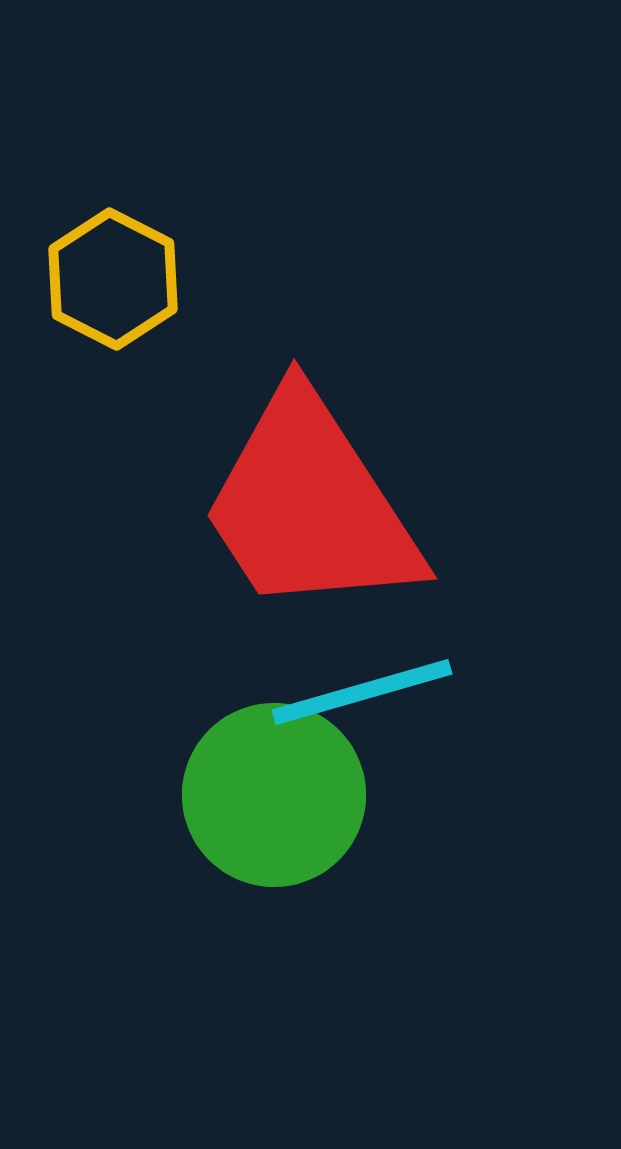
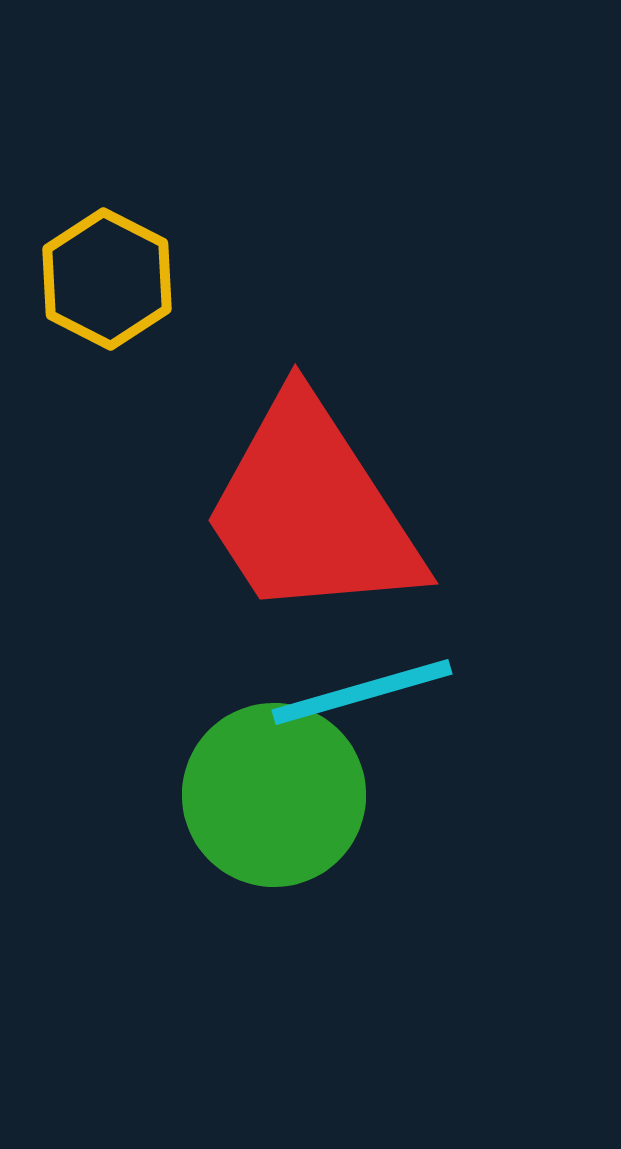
yellow hexagon: moved 6 px left
red trapezoid: moved 1 px right, 5 px down
